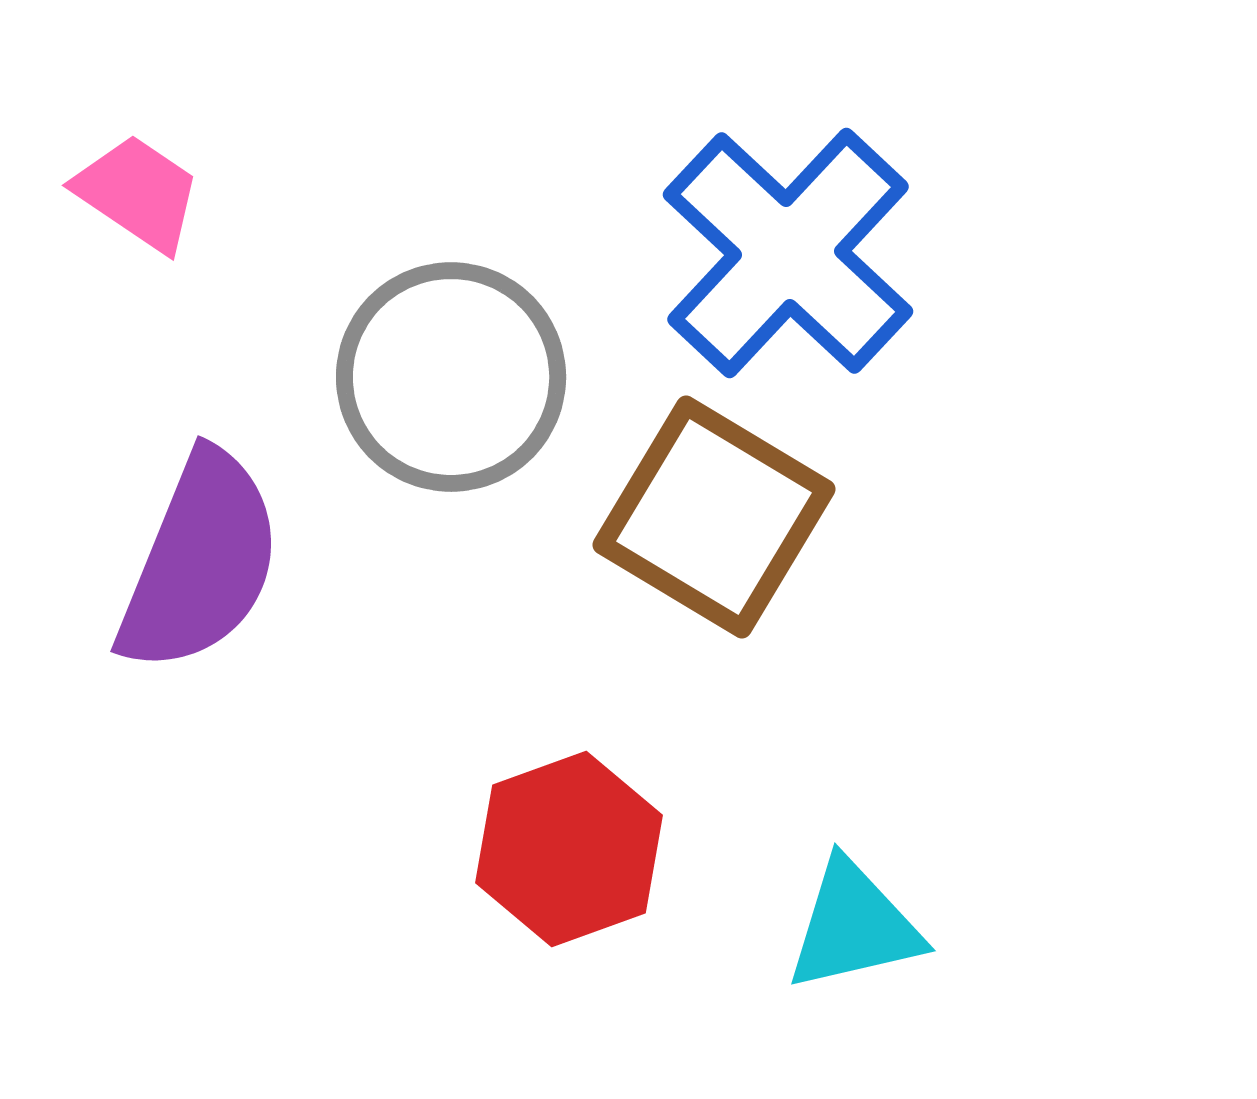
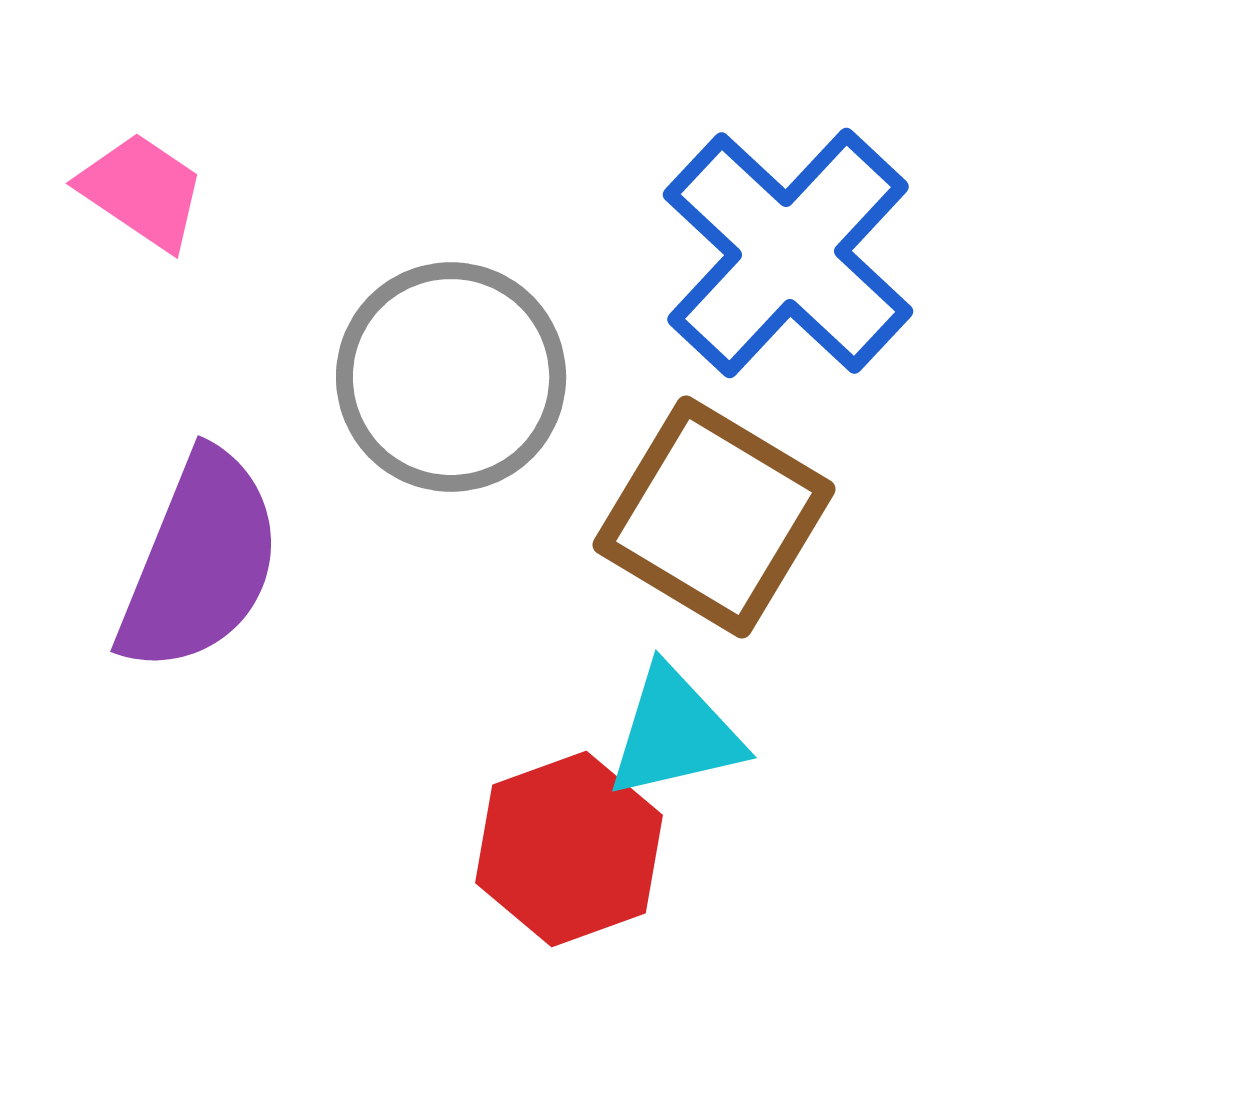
pink trapezoid: moved 4 px right, 2 px up
cyan triangle: moved 179 px left, 193 px up
